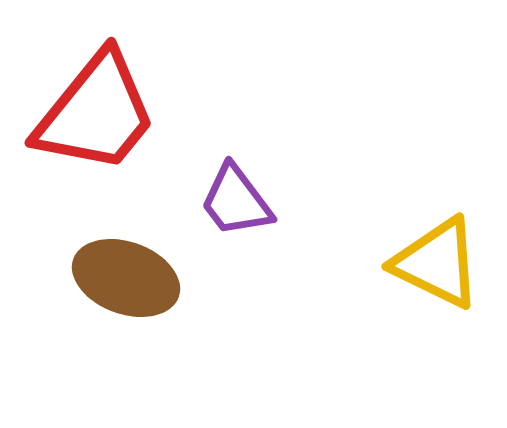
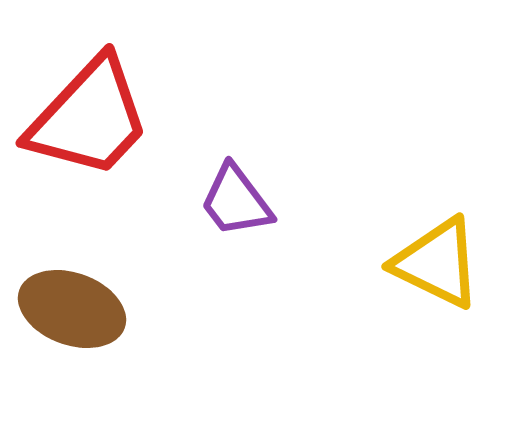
red trapezoid: moved 7 px left, 5 px down; rotated 4 degrees clockwise
brown ellipse: moved 54 px left, 31 px down
